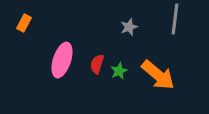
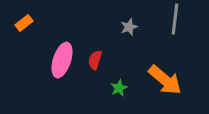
orange rectangle: rotated 24 degrees clockwise
red semicircle: moved 2 px left, 4 px up
green star: moved 17 px down
orange arrow: moved 7 px right, 5 px down
